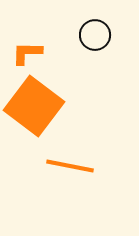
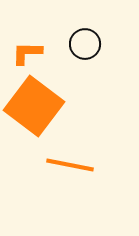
black circle: moved 10 px left, 9 px down
orange line: moved 1 px up
